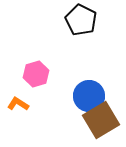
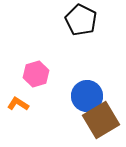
blue circle: moved 2 px left
